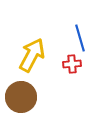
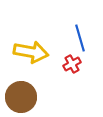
yellow arrow: moved 1 px left, 3 px up; rotated 72 degrees clockwise
red cross: rotated 24 degrees counterclockwise
